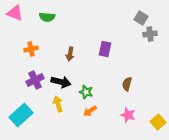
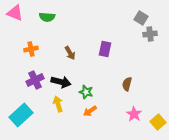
brown arrow: moved 1 px up; rotated 40 degrees counterclockwise
pink star: moved 6 px right, 1 px up; rotated 14 degrees clockwise
